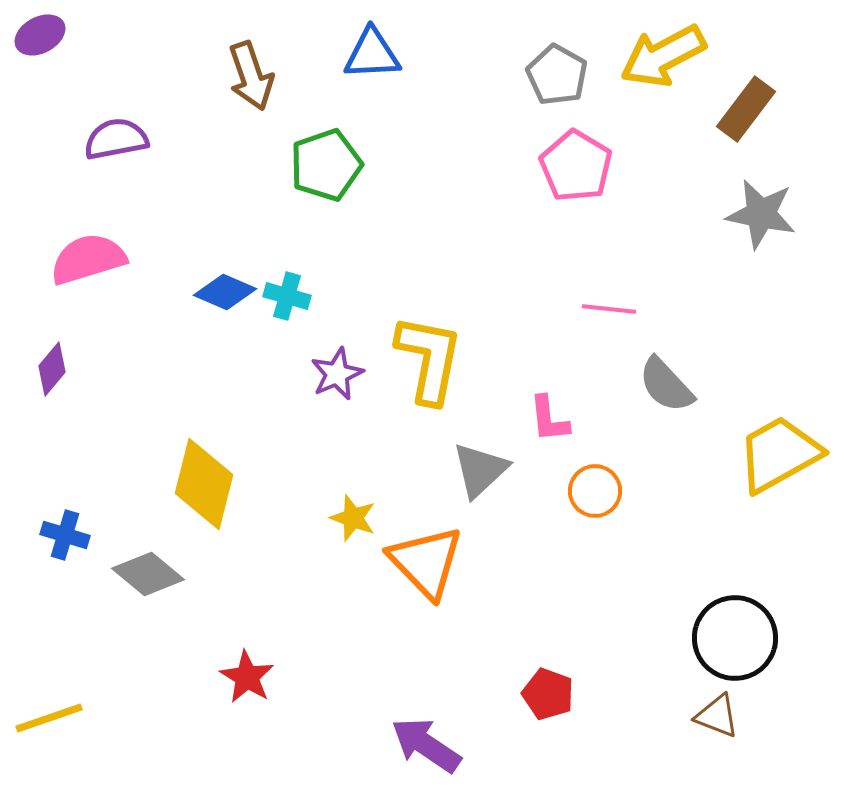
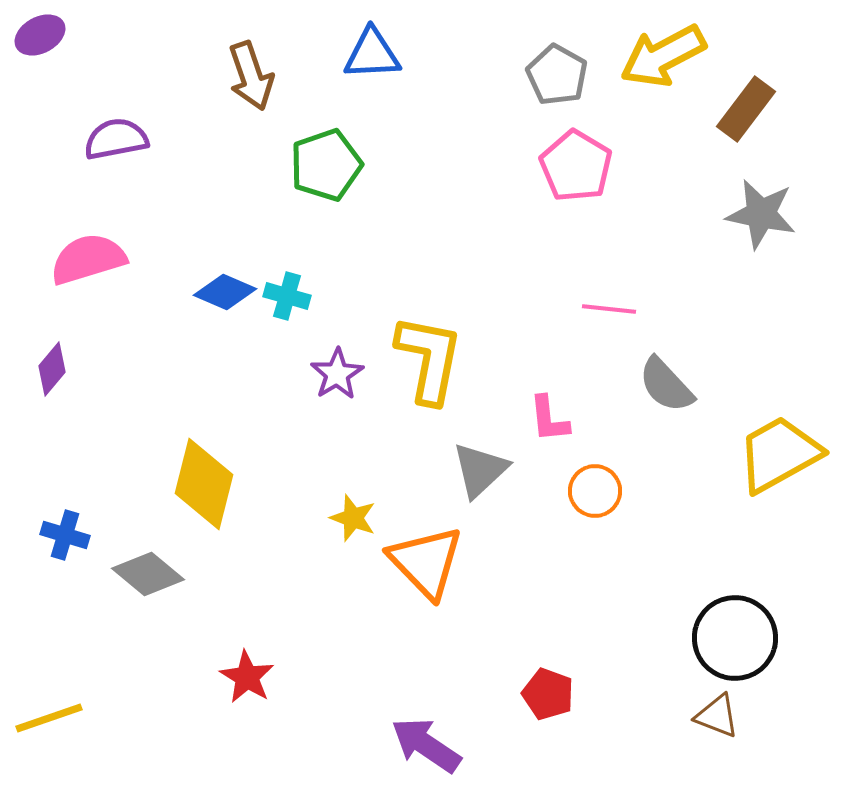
purple star: rotated 8 degrees counterclockwise
